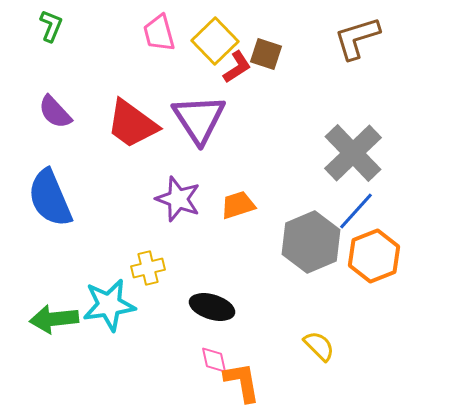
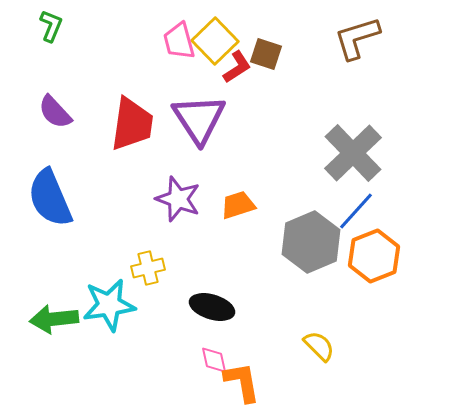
pink trapezoid: moved 20 px right, 8 px down
red trapezoid: rotated 118 degrees counterclockwise
